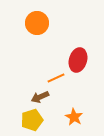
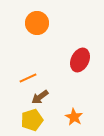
red ellipse: moved 2 px right; rotated 10 degrees clockwise
orange line: moved 28 px left
brown arrow: rotated 12 degrees counterclockwise
